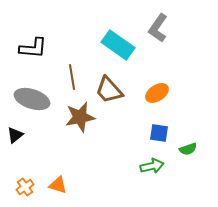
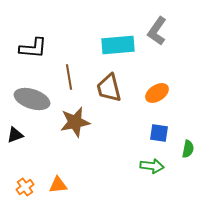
gray L-shape: moved 1 px left, 3 px down
cyan rectangle: rotated 40 degrees counterclockwise
brown line: moved 3 px left
brown trapezoid: moved 2 px up; rotated 28 degrees clockwise
brown star: moved 5 px left, 5 px down
black triangle: rotated 18 degrees clockwise
green semicircle: rotated 60 degrees counterclockwise
green arrow: rotated 20 degrees clockwise
orange triangle: rotated 24 degrees counterclockwise
